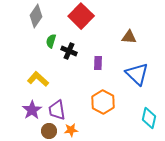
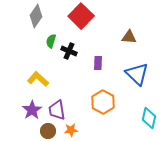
brown circle: moved 1 px left
